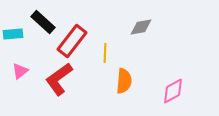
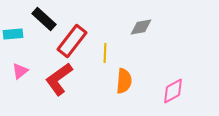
black rectangle: moved 1 px right, 3 px up
